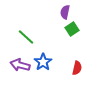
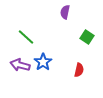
green square: moved 15 px right, 8 px down; rotated 24 degrees counterclockwise
red semicircle: moved 2 px right, 2 px down
